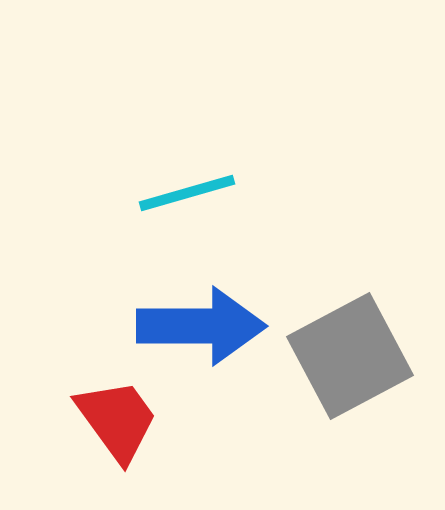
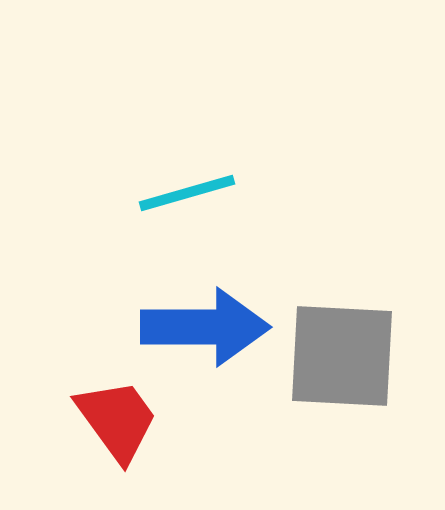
blue arrow: moved 4 px right, 1 px down
gray square: moved 8 px left; rotated 31 degrees clockwise
